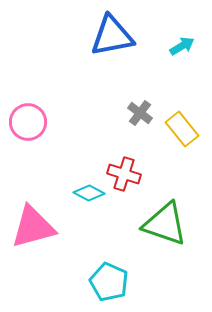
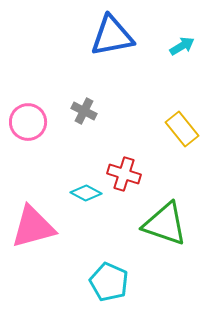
gray cross: moved 56 px left, 2 px up; rotated 10 degrees counterclockwise
cyan diamond: moved 3 px left
